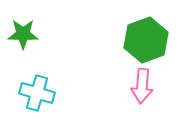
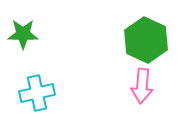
green hexagon: rotated 15 degrees counterclockwise
cyan cross: rotated 28 degrees counterclockwise
